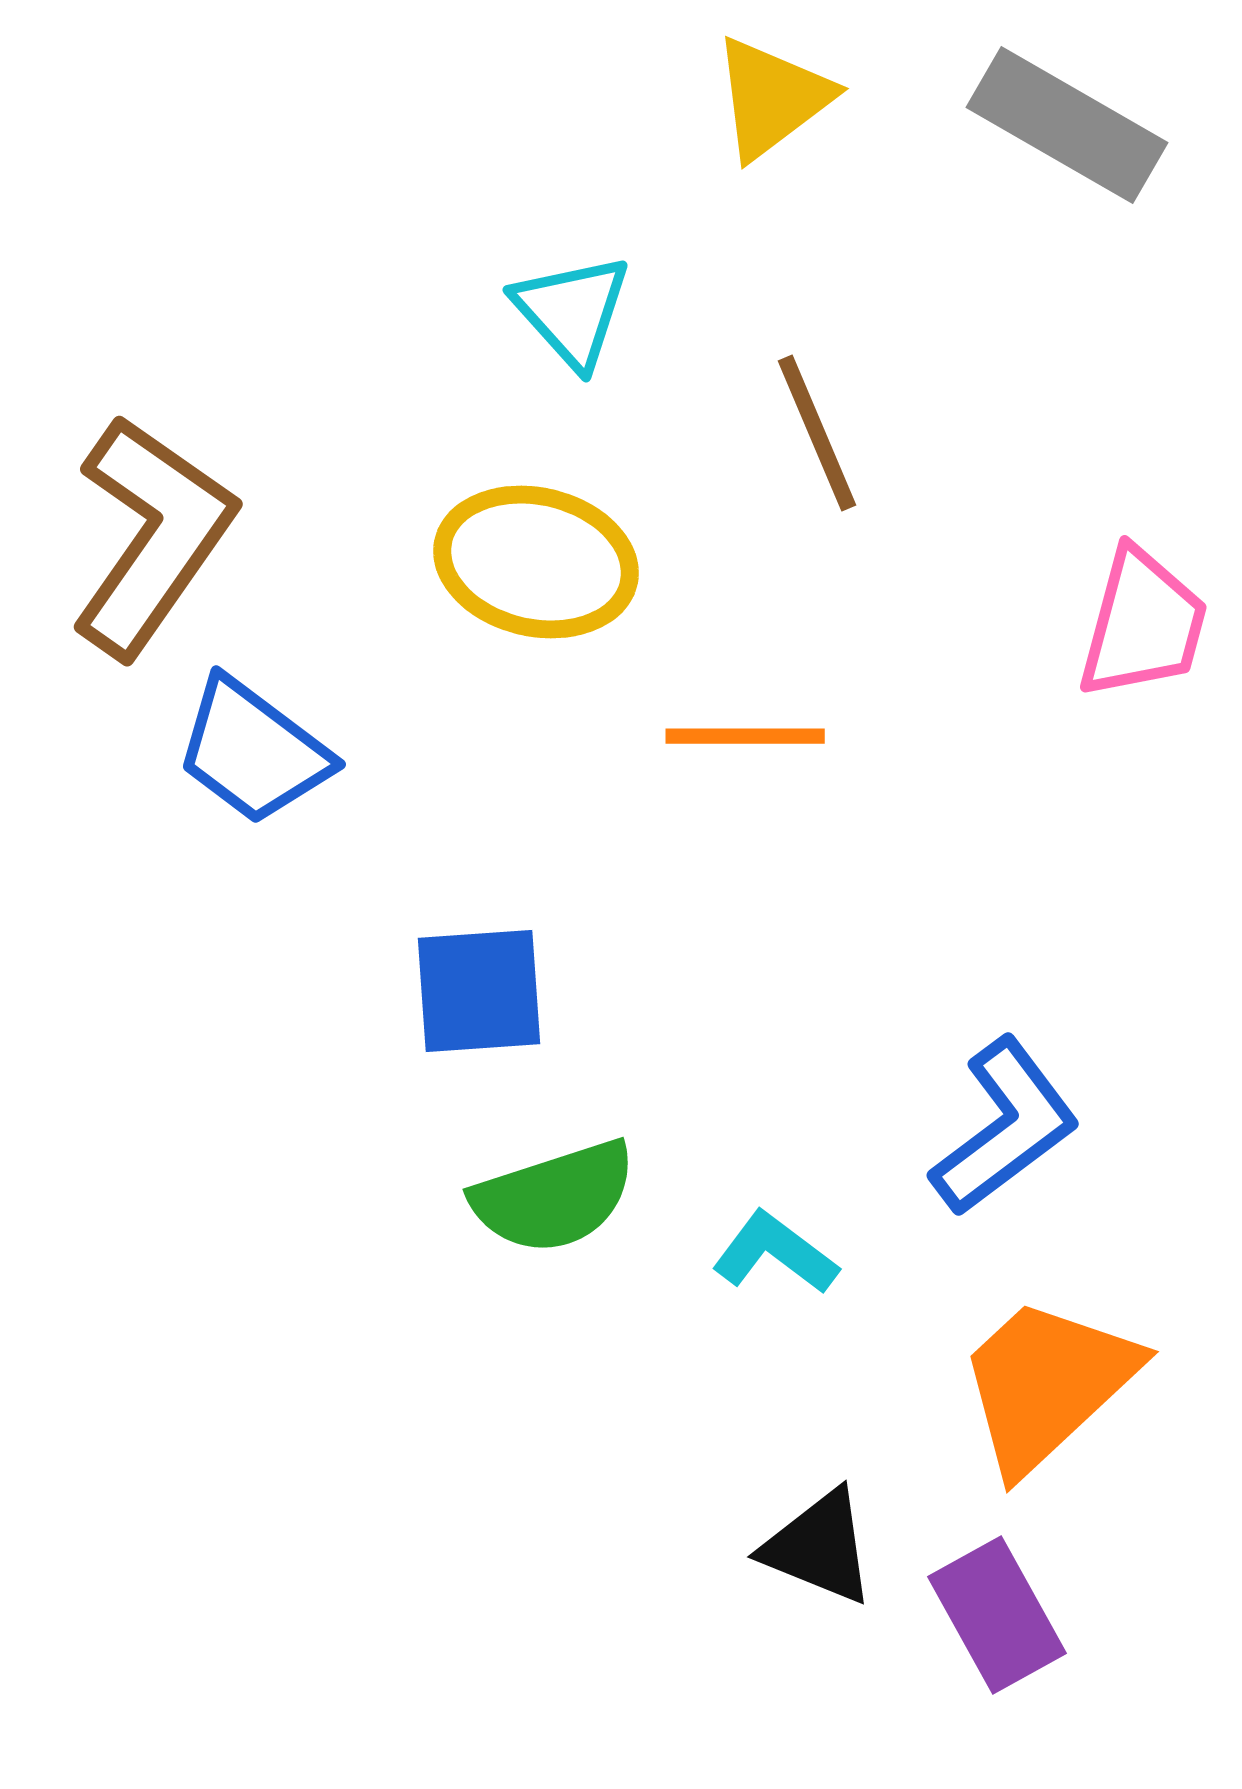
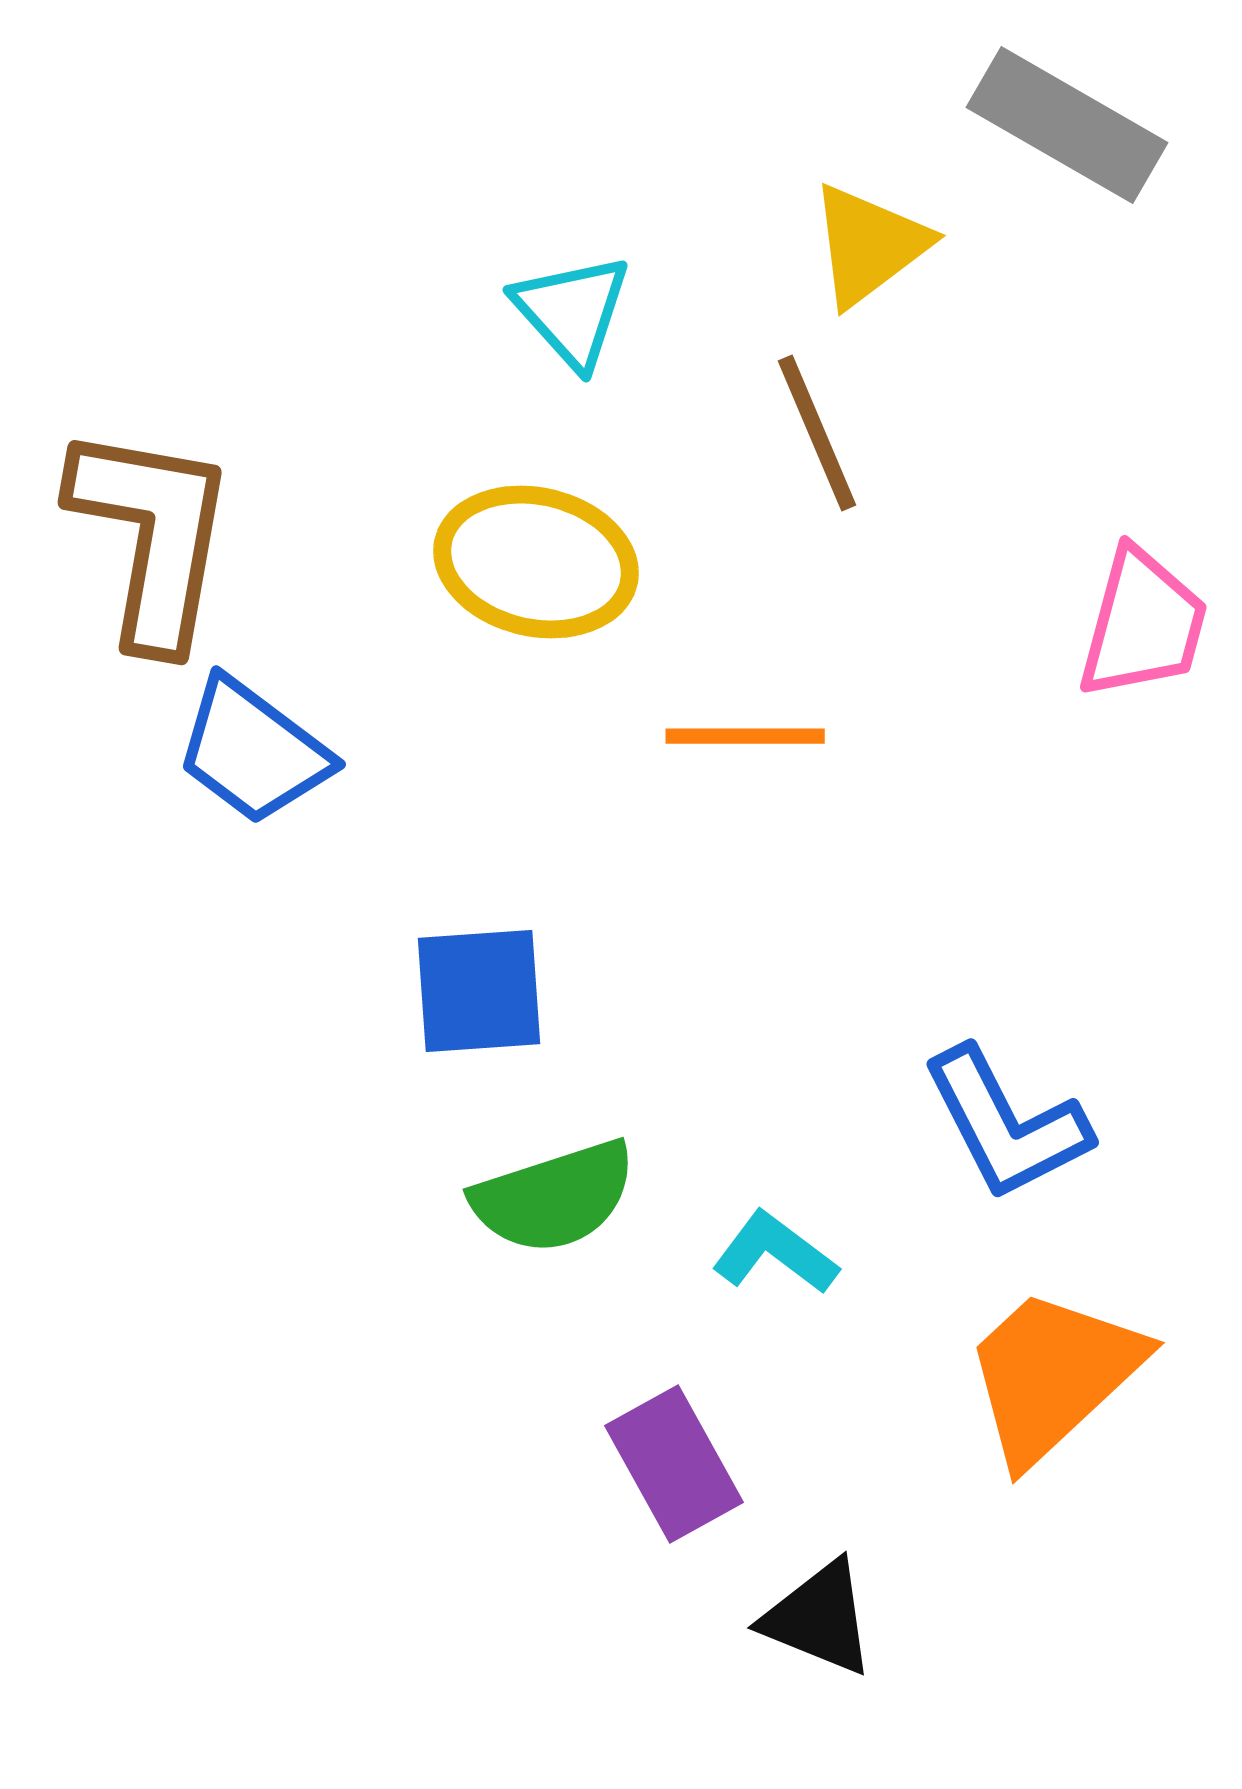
yellow triangle: moved 97 px right, 147 px down
brown L-shape: rotated 25 degrees counterclockwise
blue L-shape: moved 1 px right, 3 px up; rotated 100 degrees clockwise
orange trapezoid: moved 6 px right, 9 px up
black triangle: moved 71 px down
purple rectangle: moved 323 px left, 151 px up
